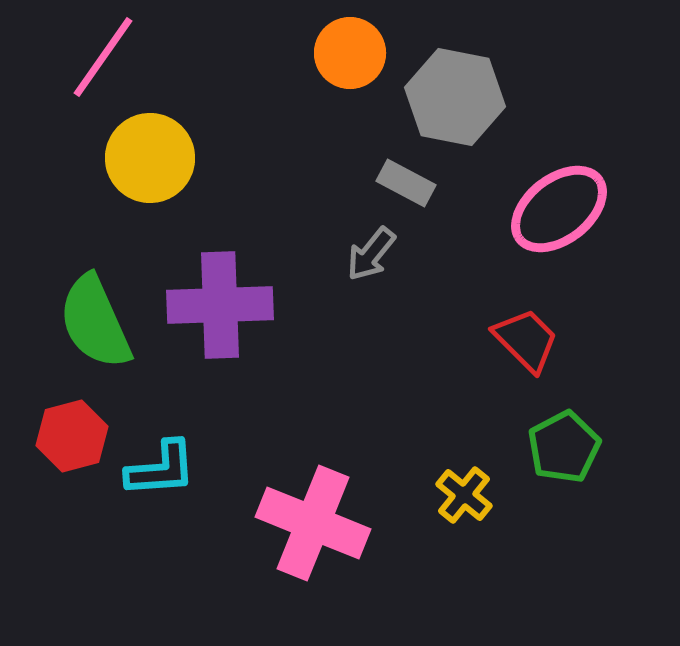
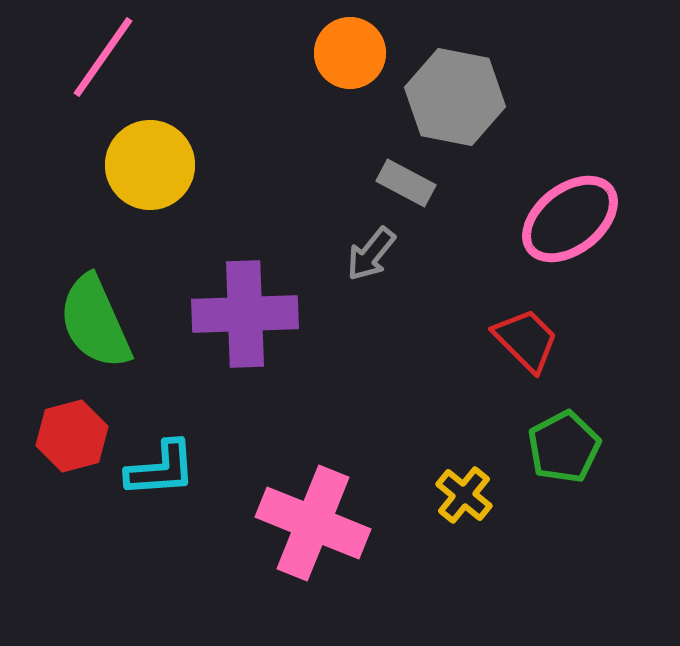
yellow circle: moved 7 px down
pink ellipse: moved 11 px right, 10 px down
purple cross: moved 25 px right, 9 px down
